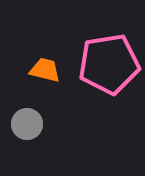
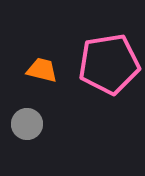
orange trapezoid: moved 3 px left
